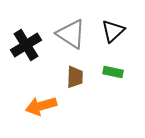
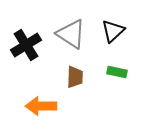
green rectangle: moved 4 px right
orange arrow: rotated 16 degrees clockwise
